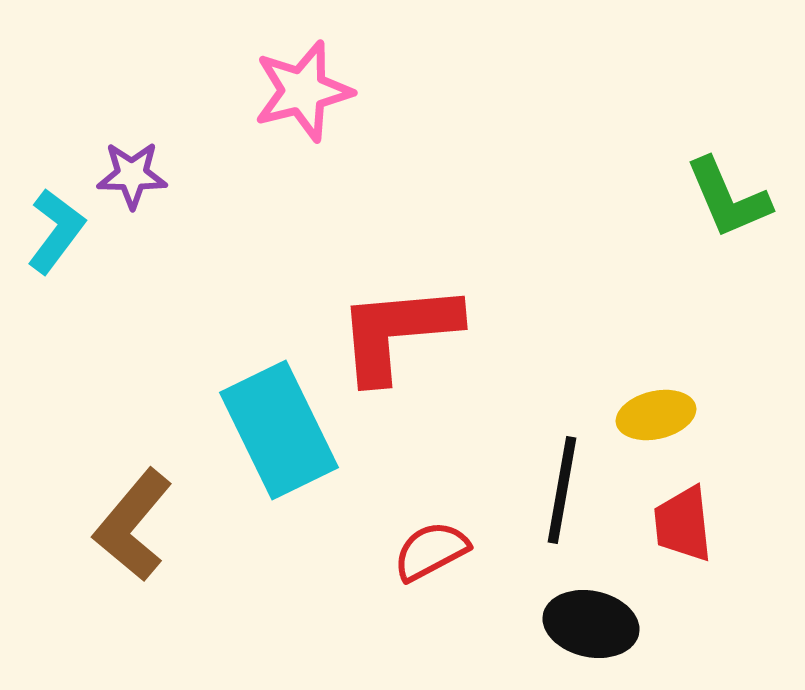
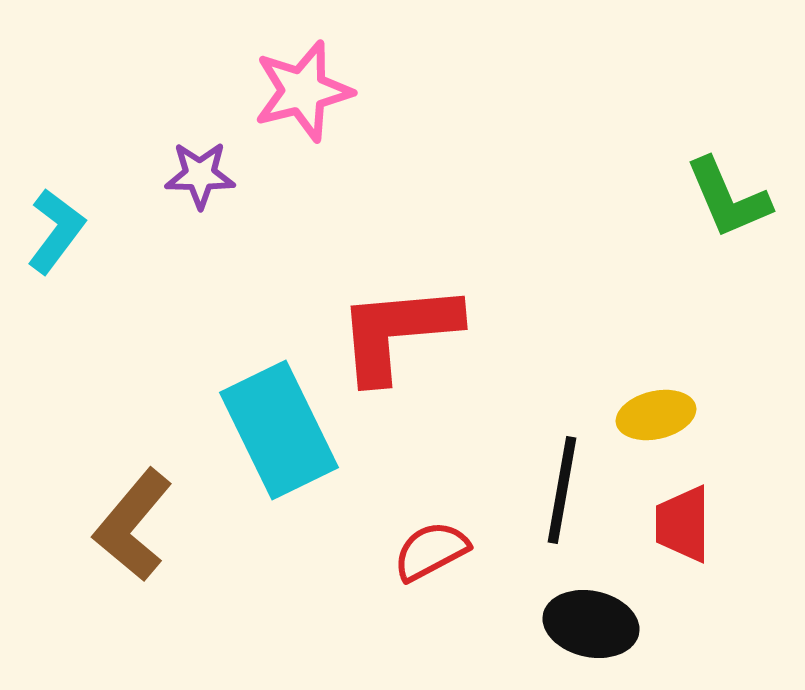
purple star: moved 68 px right
red trapezoid: rotated 6 degrees clockwise
